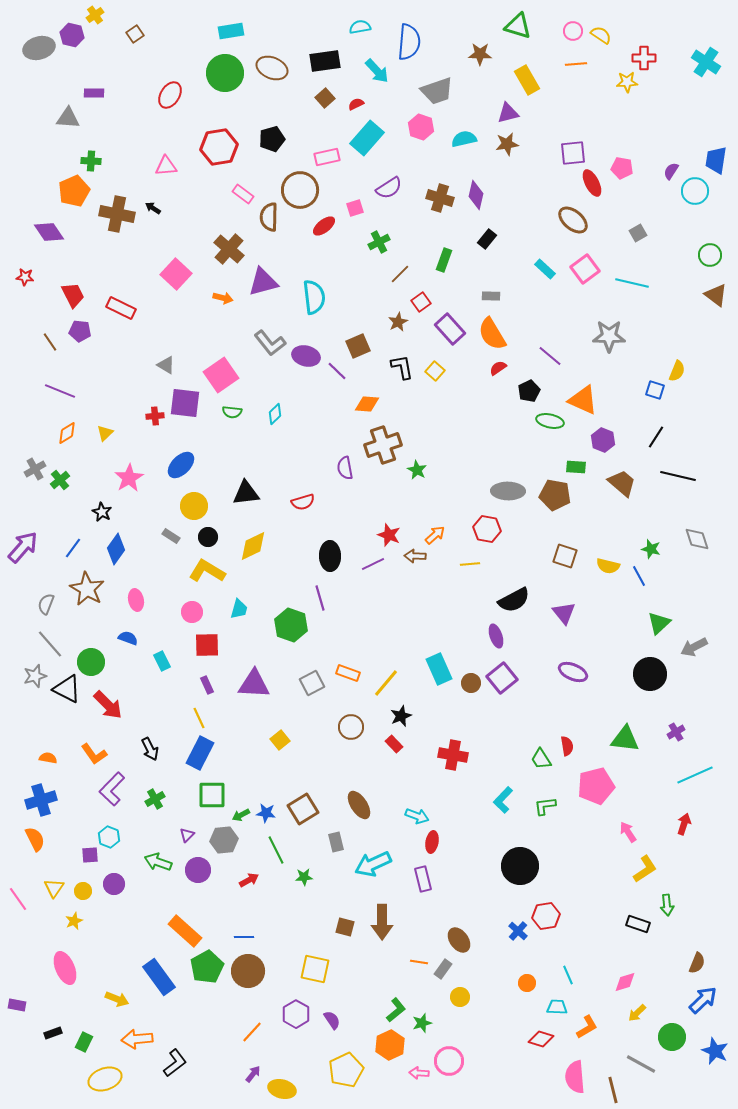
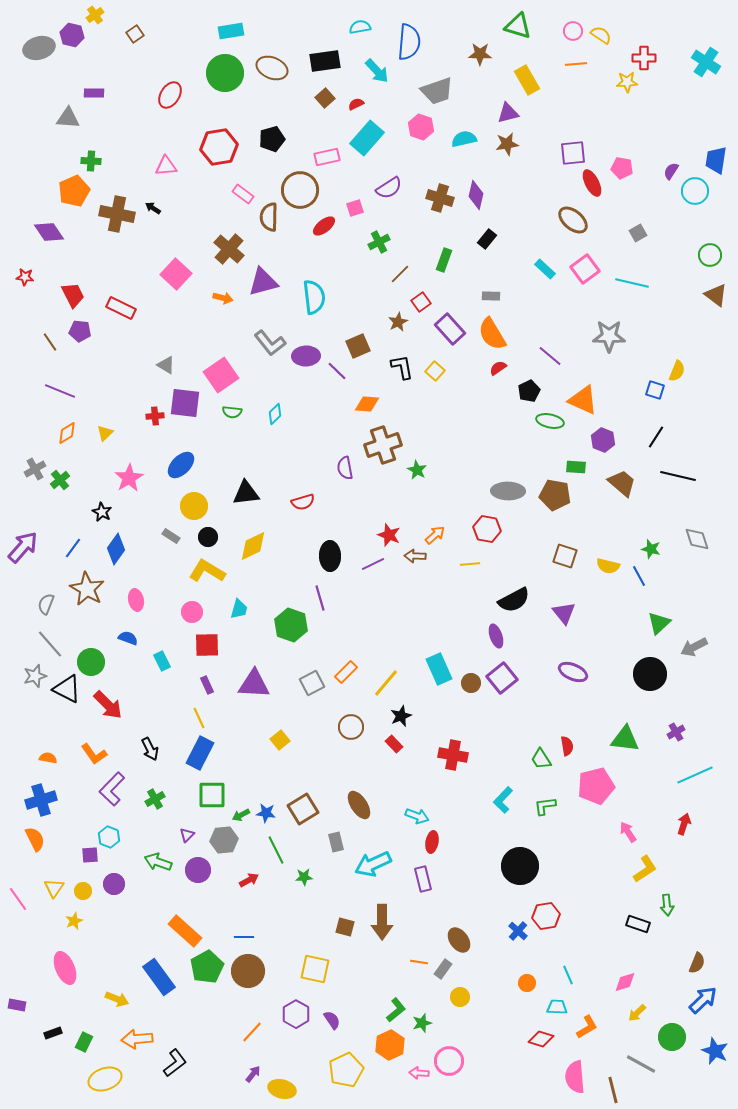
purple ellipse at (306, 356): rotated 16 degrees counterclockwise
orange rectangle at (348, 673): moved 2 px left, 1 px up; rotated 65 degrees counterclockwise
